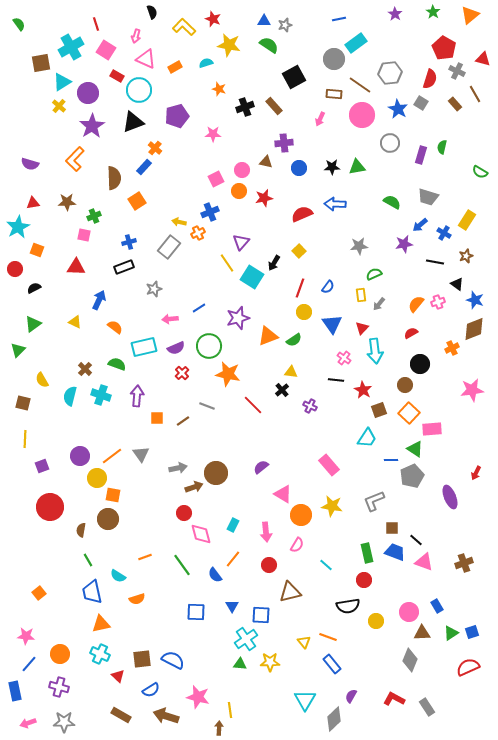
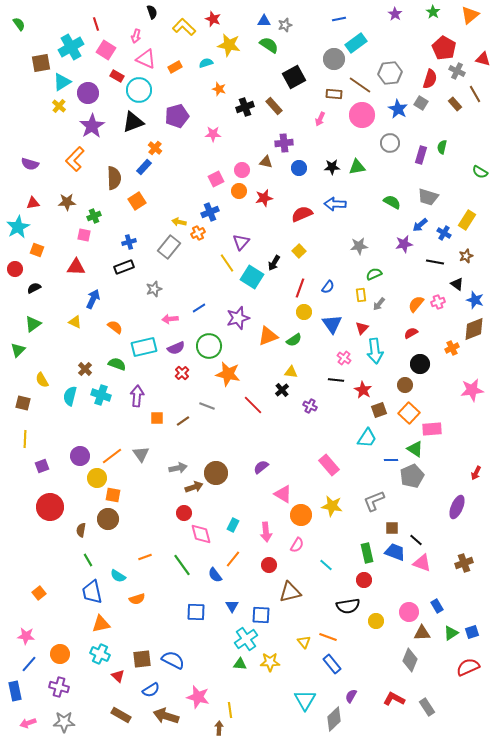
blue arrow at (99, 300): moved 6 px left, 1 px up
purple ellipse at (450, 497): moved 7 px right, 10 px down; rotated 45 degrees clockwise
pink triangle at (424, 562): moved 2 px left, 1 px down
